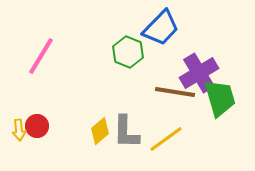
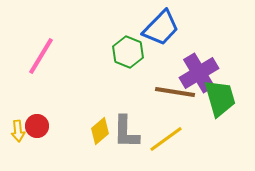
yellow arrow: moved 1 px left, 1 px down
